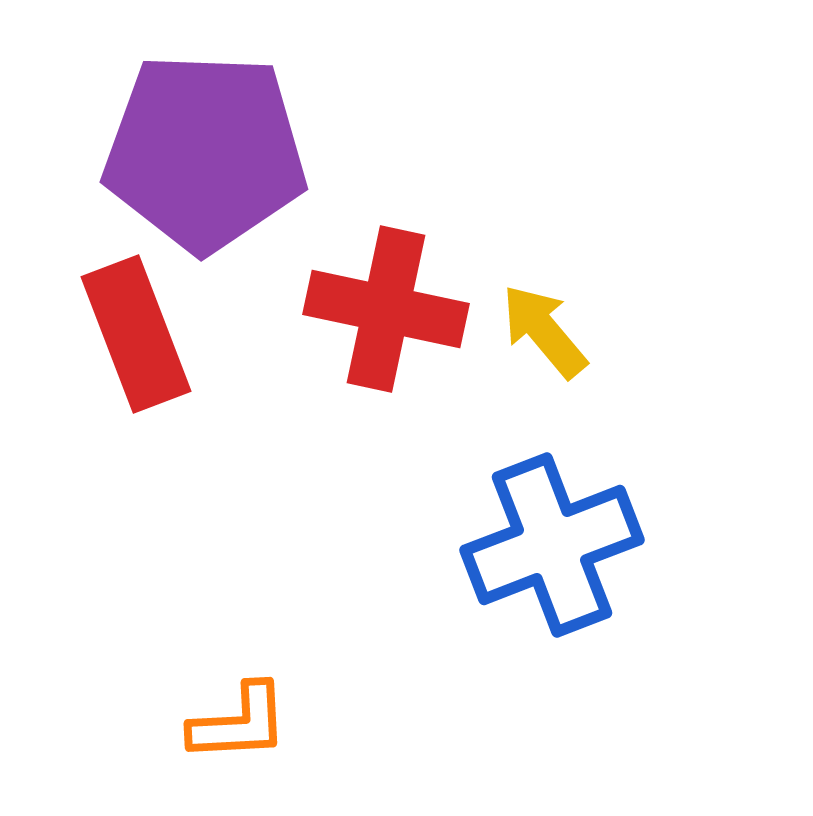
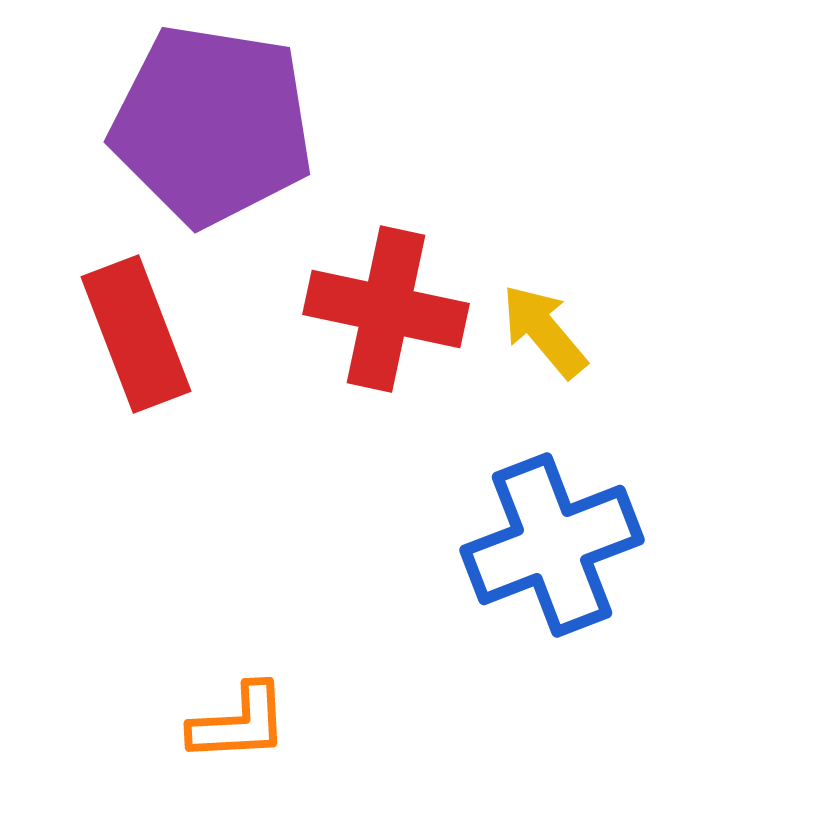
purple pentagon: moved 7 px right, 27 px up; rotated 7 degrees clockwise
